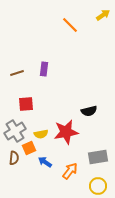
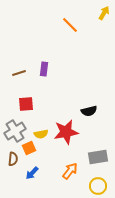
yellow arrow: moved 1 px right, 2 px up; rotated 24 degrees counterclockwise
brown line: moved 2 px right
brown semicircle: moved 1 px left, 1 px down
blue arrow: moved 13 px left, 11 px down; rotated 80 degrees counterclockwise
